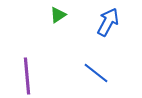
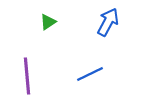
green triangle: moved 10 px left, 7 px down
blue line: moved 6 px left, 1 px down; rotated 64 degrees counterclockwise
